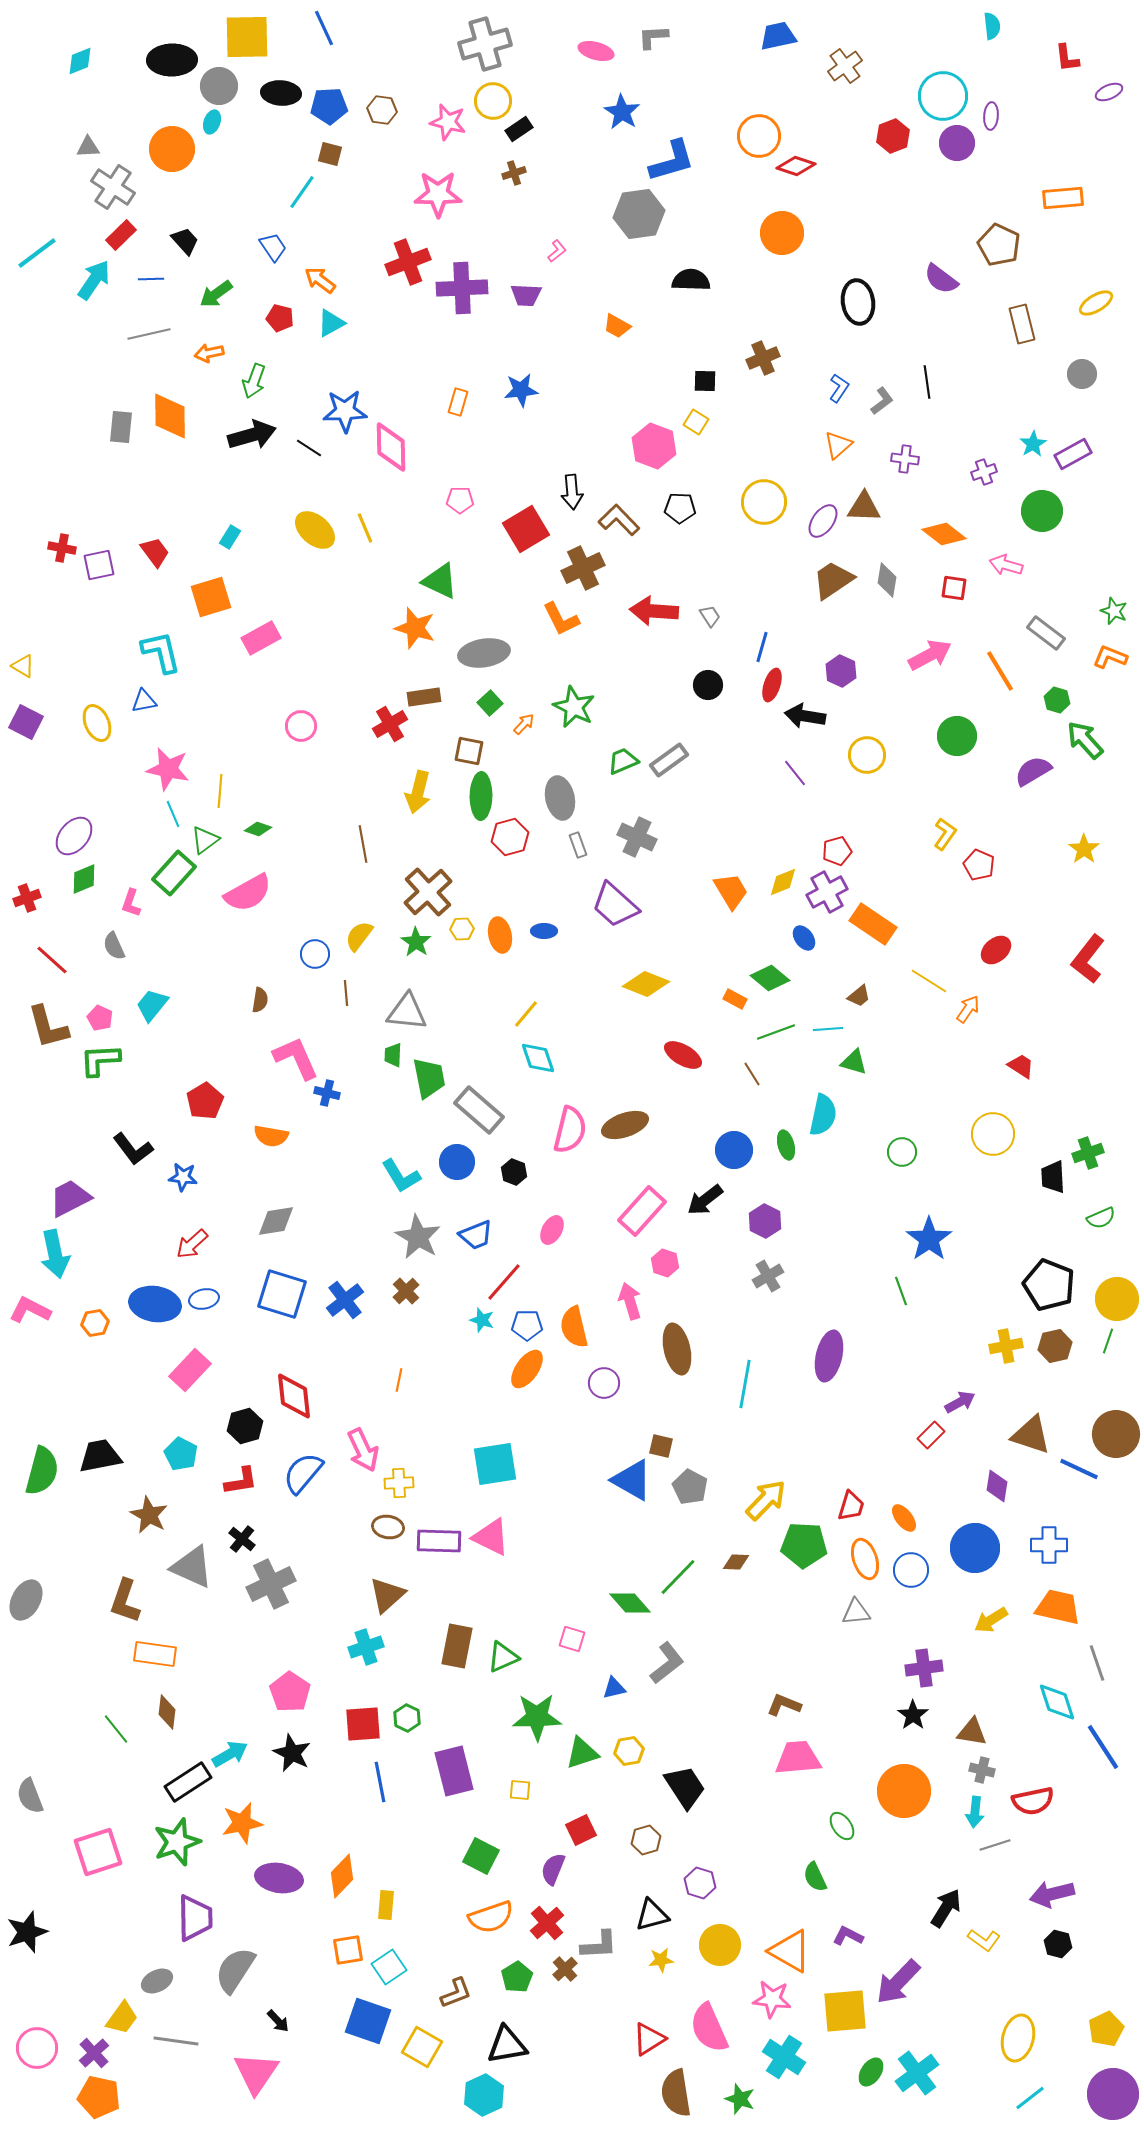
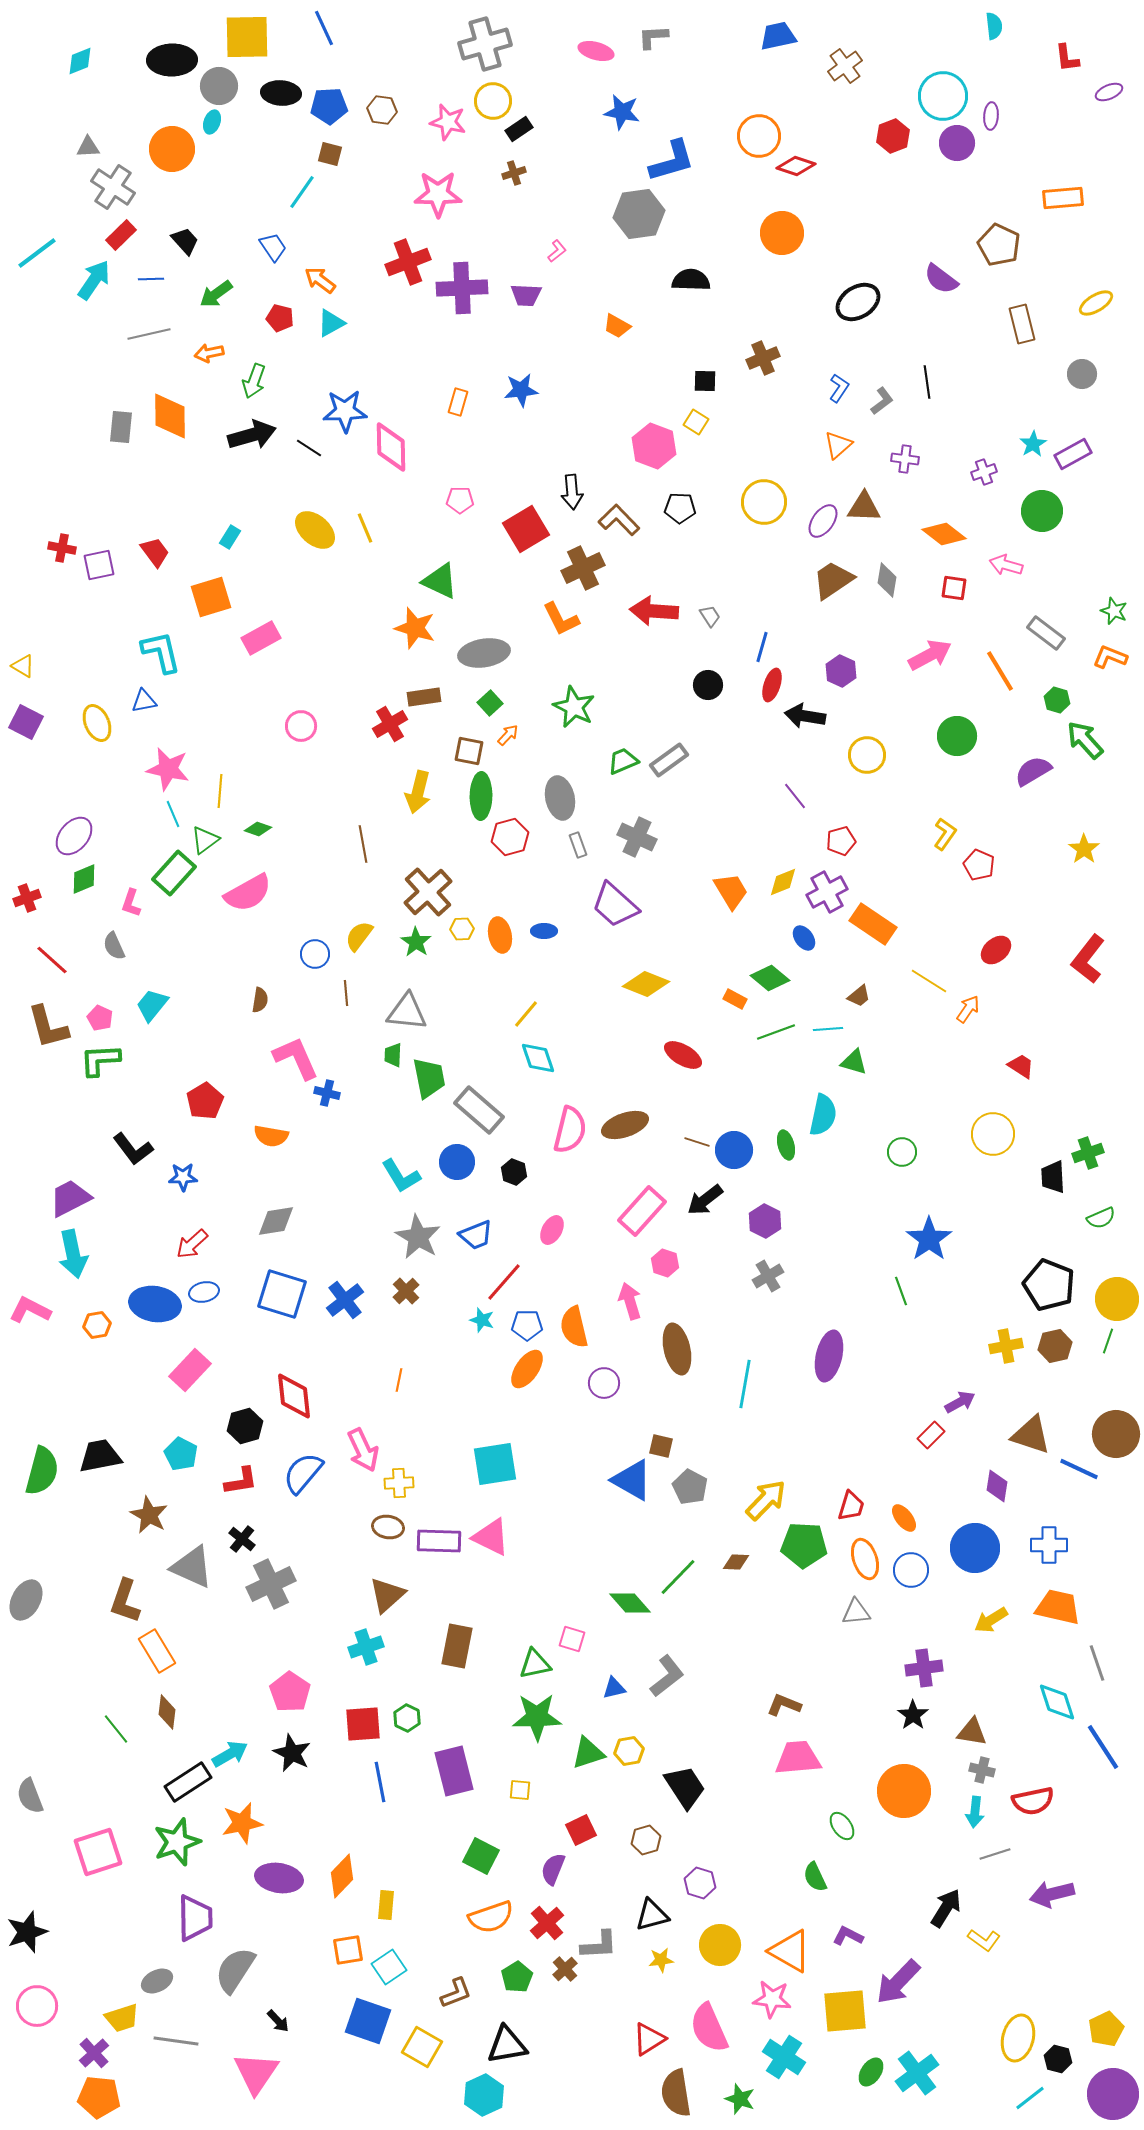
cyan semicircle at (992, 26): moved 2 px right
blue star at (622, 112): rotated 21 degrees counterclockwise
black ellipse at (858, 302): rotated 66 degrees clockwise
orange arrow at (524, 724): moved 16 px left, 11 px down
purple line at (795, 773): moved 23 px down
red pentagon at (837, 851): moved 4 px right, 10 px up
brown line at (752, 1074): moved 55 px left, 68 px down; rotated 40 degrees counterclockwise
blue star at (183, 1177): rotated 8 degrees counterclockwise
cyan arrow at (55, 1254): moved 18 px right
blue ellipse at (204, 1299): moved 7 px up
orange hexagon at (95, 1323): moved 2 px right, 2 px down
orange rectangle at (155, 1654): moved 2 px right, 3 px up; rotated 51 degrees clockwise
green triangle at (503, 1657): moved 32 px right, 7 px down; rotated 12 degrees clockwise
gray L-shape at (667, 1663): moved 13 px down
green triangle at (582, 1753): moved 6 px right
gray line at (995, 1845): moved 9 px down
black hexagon at (1058, 1944): moved 115 px down
yellow trapezoid at (122, 2018): rotated 36 degrees clockwise
pink circle at (37, 2048): moved 42 px up
orange pentagon at (99, 2097): rotated 6 degrees counterclockwise
